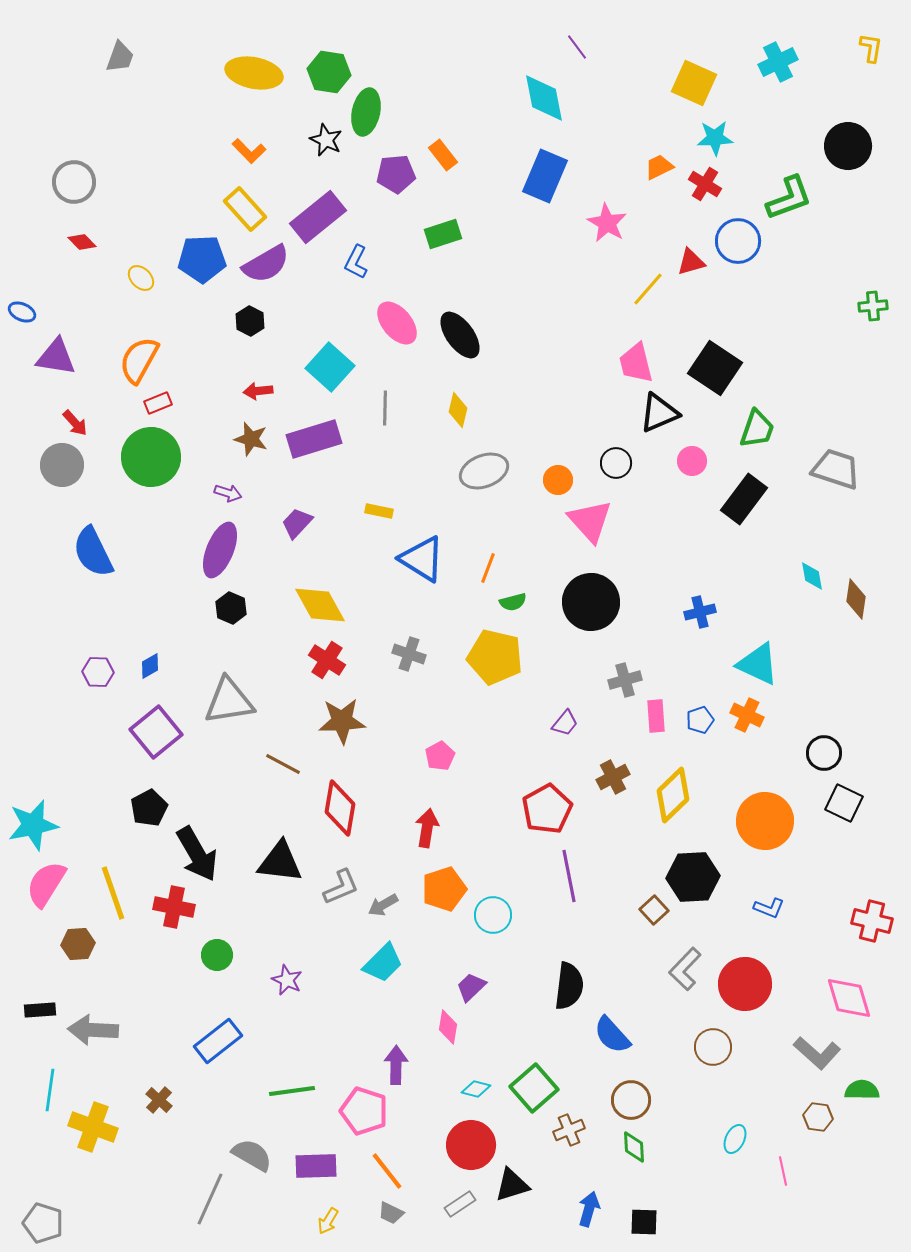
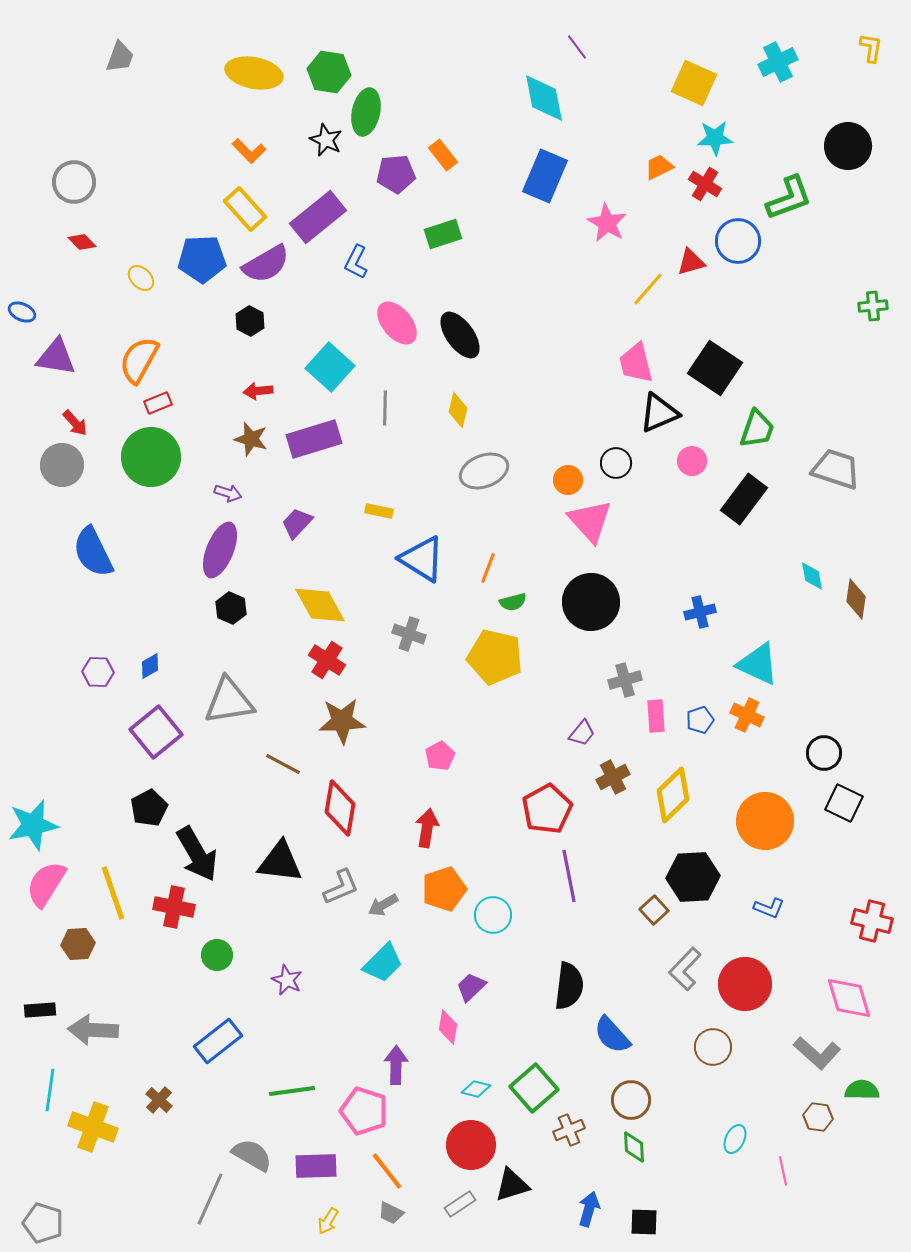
orange circle at (558, 480): moved 10 px right
gray cross at (409, 654): moved 20 px up
purple trapezoid at (565, 723): moved 17 px right, 10 px down
